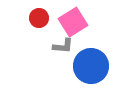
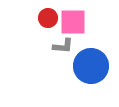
red circle: moved 9 px right
pink square: rotated 32 degrees clockwise
